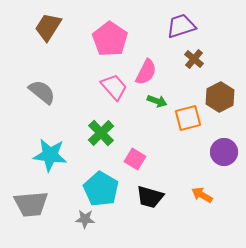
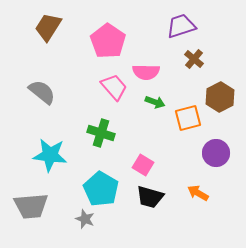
pink pentagon: moved 2 px left, 2 px down
pink semicircle: rotated 64 degrees clockwise
green arrow: moved 2 px left, 1 px down
green cross: rotated 28 degrees counterclockwise
purple circle: moved 8 px left, 1 px down
pink square: moved 8 px right, 6 px down
orange arrow: moved 4 px left, 2 px up
gray trapezoid: moved 2 px down
gray star: rotated 18 degrees clockwise
